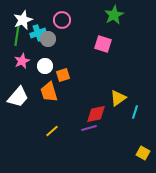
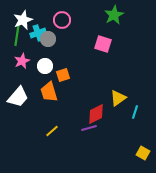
red diamond: rotated 15 degrees counterclockwise
